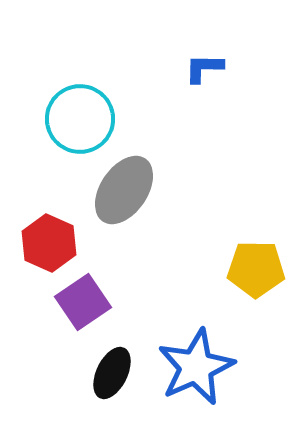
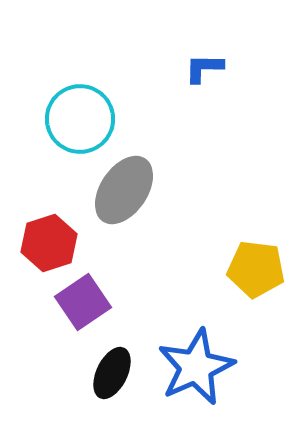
red hexagon: rotated 18 degrees clockwise
yellow pentagon: rotated 6 degrees clockwise
